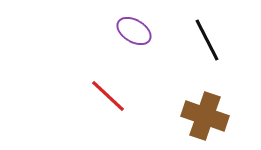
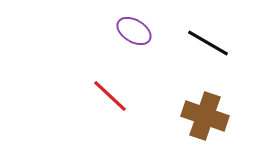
black line: moved 1 px right, 3 px down; rotated 33 degrees counterclockwise
red line: moved 2 px right
